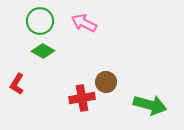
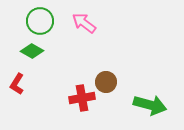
pink arrow: rotated 10 degrees clockwise
green diamond: moved 11 px left
